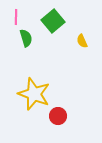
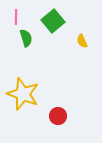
yellow star: moved 11 px left
